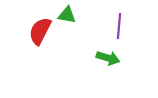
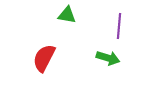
red semicircle: moved 4 px right, 27 px down
